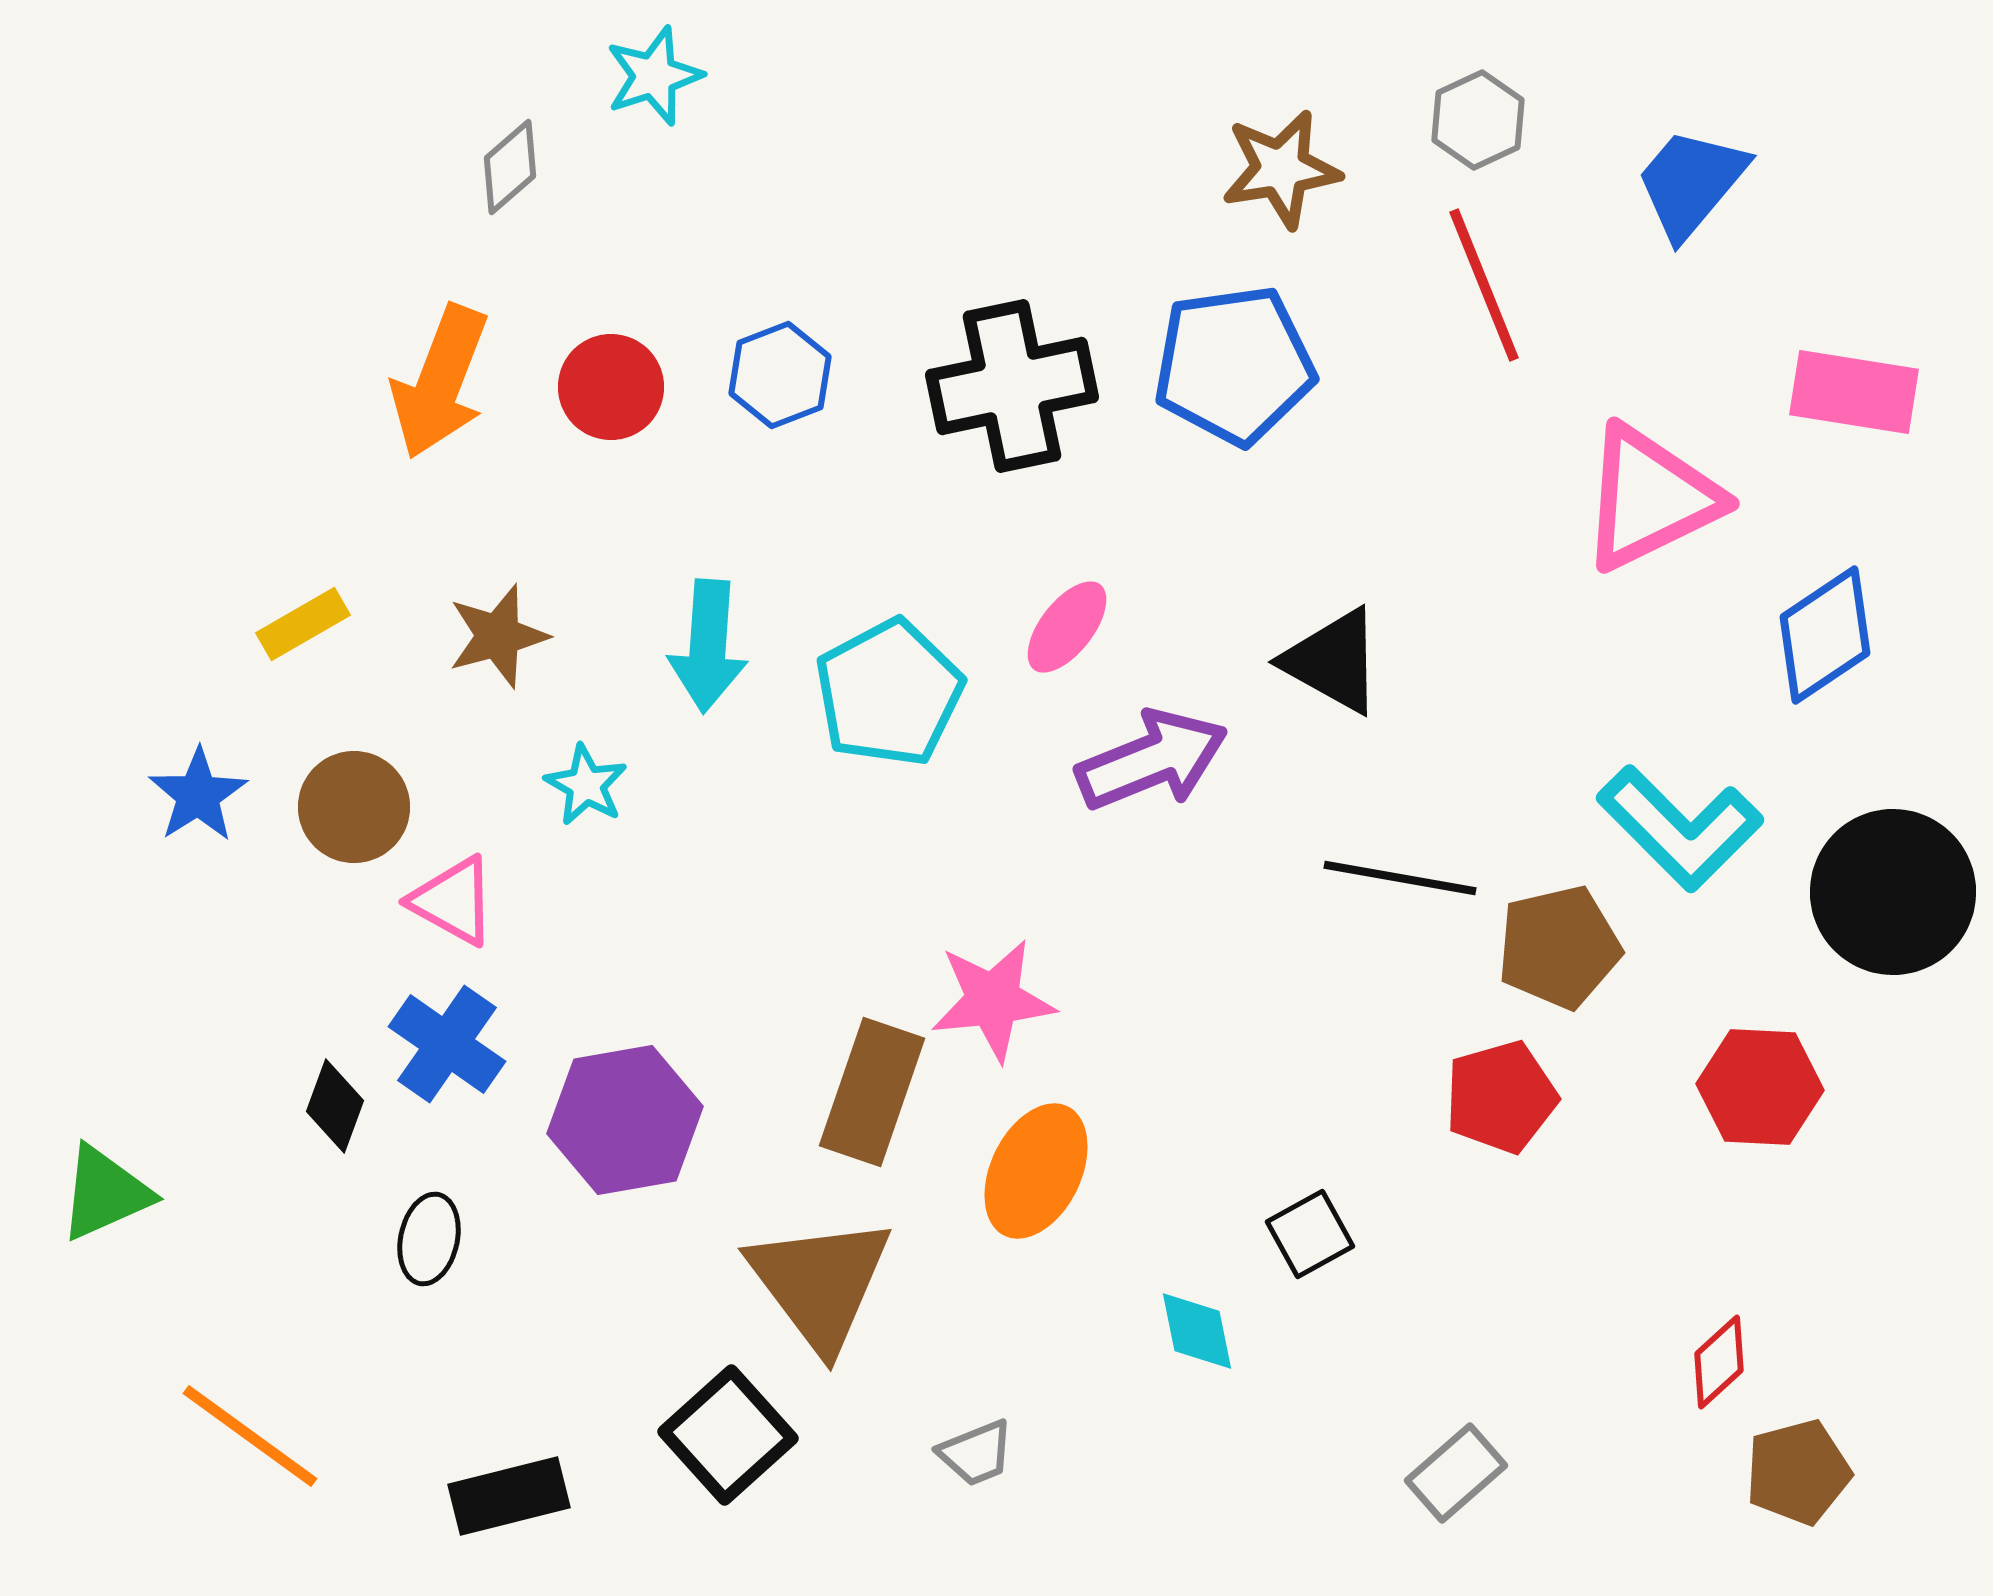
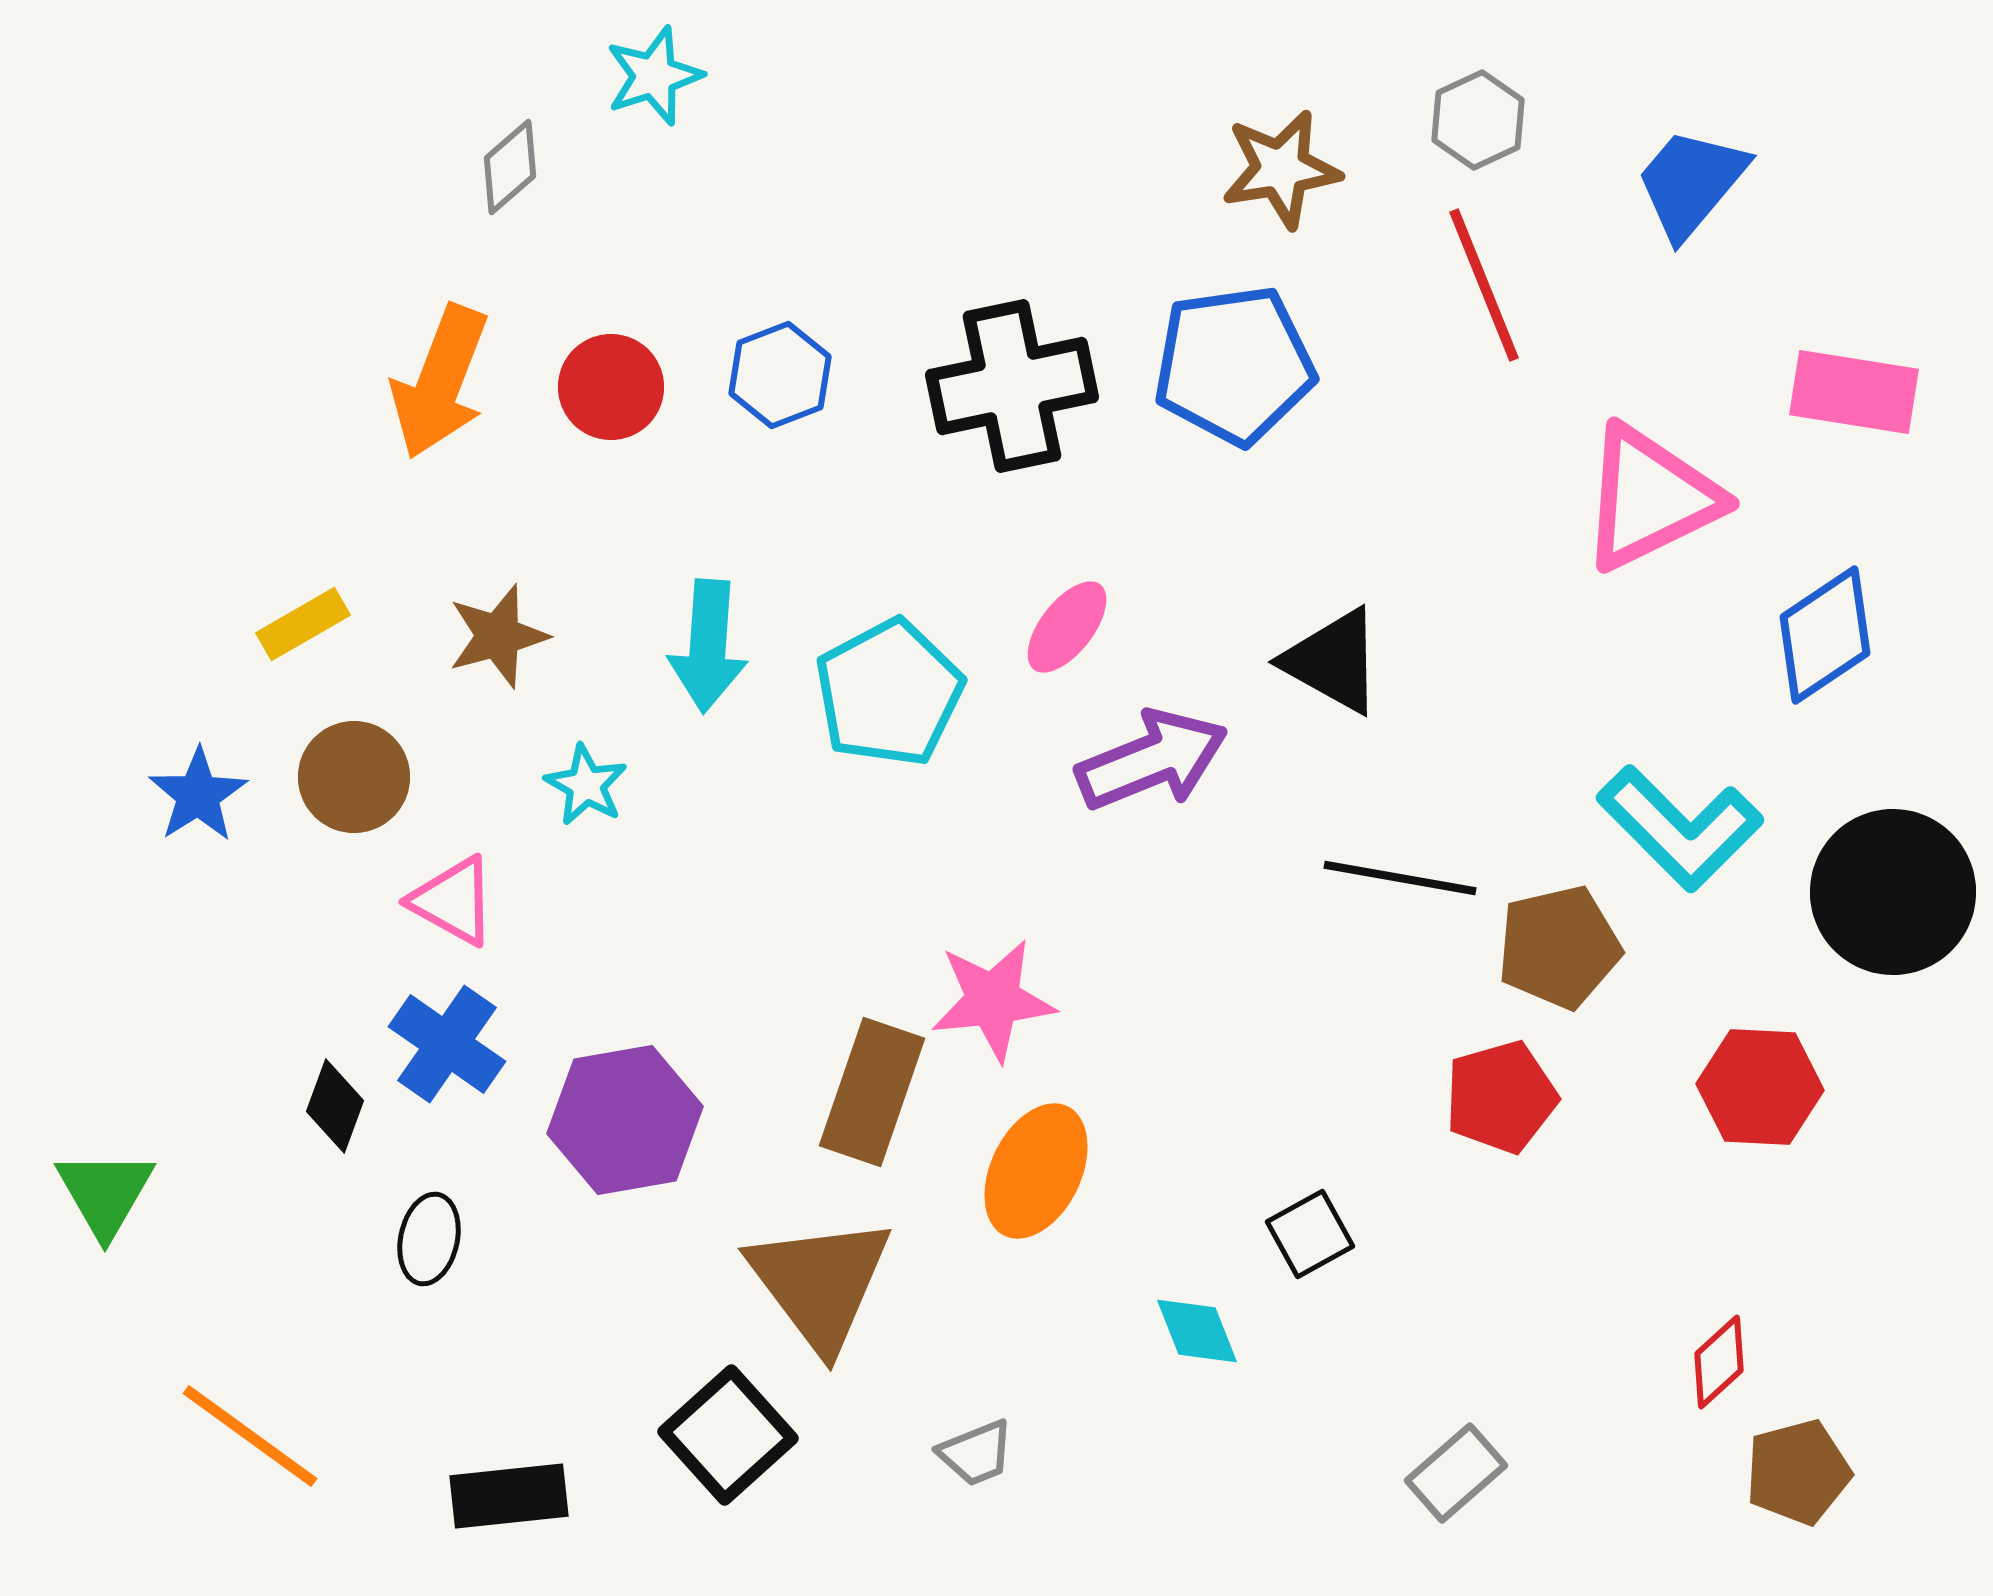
brown circle at (354, 807): moved 30 px up
green triangle at (105, 1193): rotated 36 degrees counterclockwise
cyan diamond at (1197, 1331): rotated 10 degrees counterclockwise
black rectangle at (509, 1496): rotated 8 degrees clockwise
